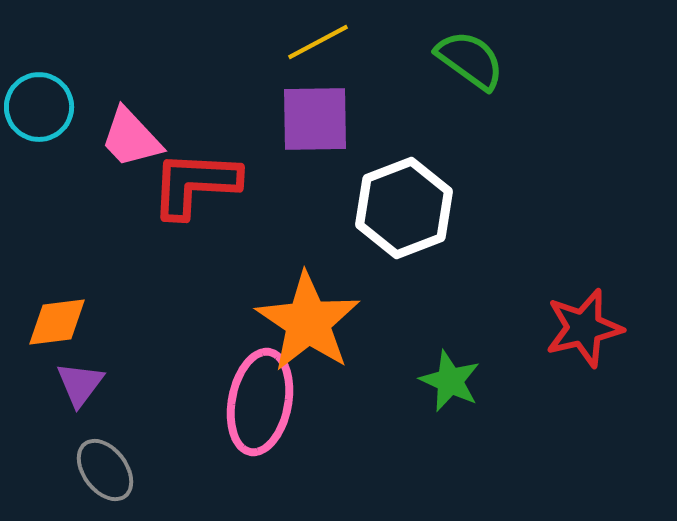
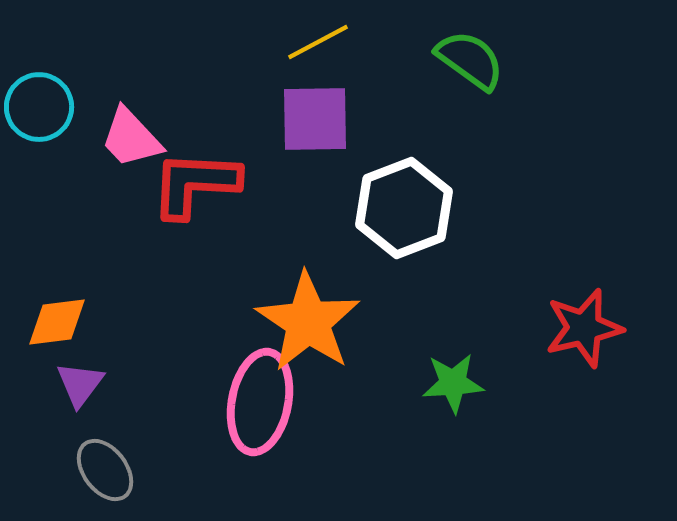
green star: moved 3 px right, 2 px down; rotated 28 degrees counterclockwise
